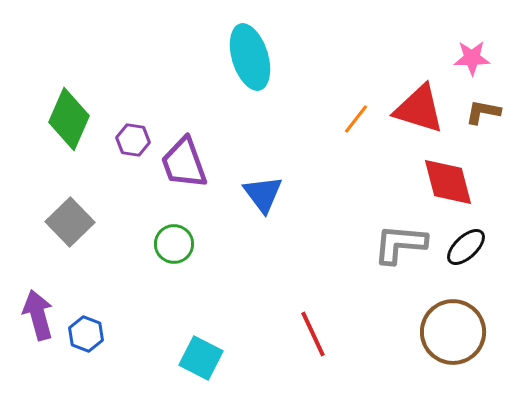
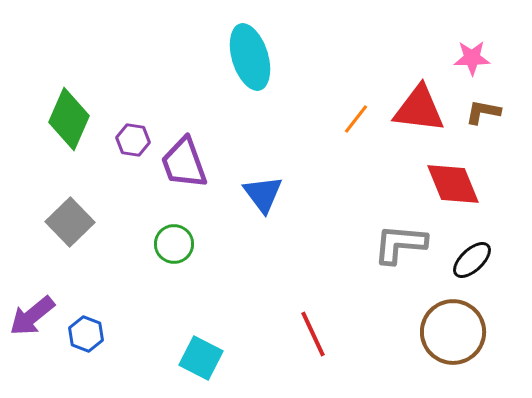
red triangle: rotated 10 degrees counterclockwise
red diamond: moved 5 px right, 2 px down; rotated 8 degrees counterclockwise
black ellipse: moved 6 px right, 13 px down
purple arrow: moved 6 px left, 1 px down; rotated 114 degrees counterclockwise
